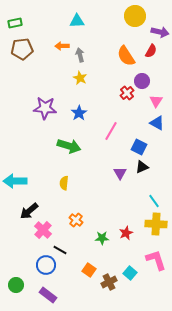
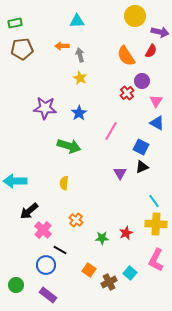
blue square: moved 2 px right
pink L-shape: rotated 135 degrees counterclockwise
